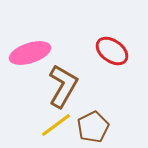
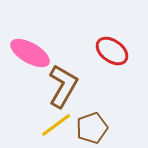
pink ellipse: rotated 48 degrees clockwise
brown pentagon: moved 1 px left, 1 px down; rotated 8 degrees clockwise
